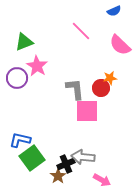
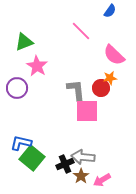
blue semicircle: moved 4 px left; rotated 32 degrees counterclockwise
pink semicircle: moved 6 px left, 10 px down
purple circle: moved 10 px down
gray L-shape: moved 1 px right, 1 px down
blue L-shape: moved 1 px right, 3 px down
green square: rotated 15 degrees counterclockwise
black cross: moved 1 px left
brown star: moved 23 px right
pink arrow: rotated 120 degrees clockwise
